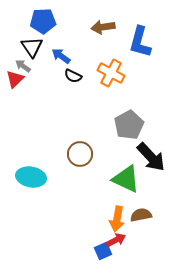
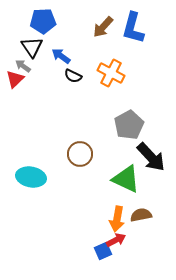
brown arrow: rotated 40 degrees counterclockwise
blue L-shape: moved 7 px left, 14 px up
